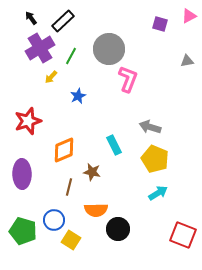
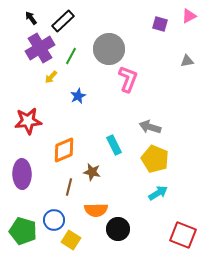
red star: rotated 12 degrees clockwise
